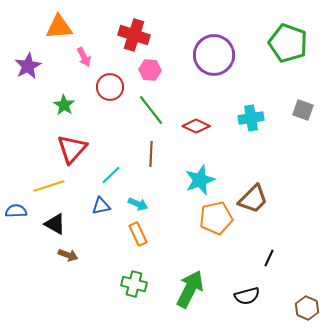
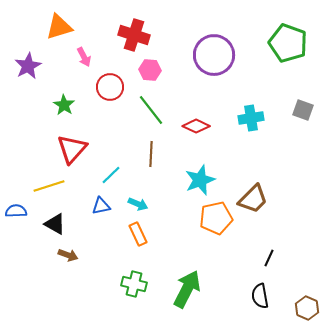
orange triangle: rotated 12 degrees counterclockwise
green arrow: moved 3 px left
black semicircle: moved 13 px right; rotated 95 degrees clockwise
